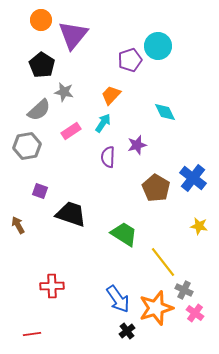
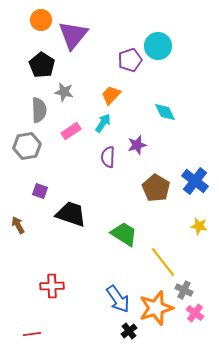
gray semicircle: rotated 50 degrees counterclockwise
blue cross: moved 2 px right, 3 px down
black cross: moved 2 px right
